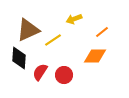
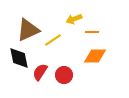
orange line: moved 10 px left; rotated 40 degrees clockwise
black diamond: rotated 15 degrees counterclockwise
